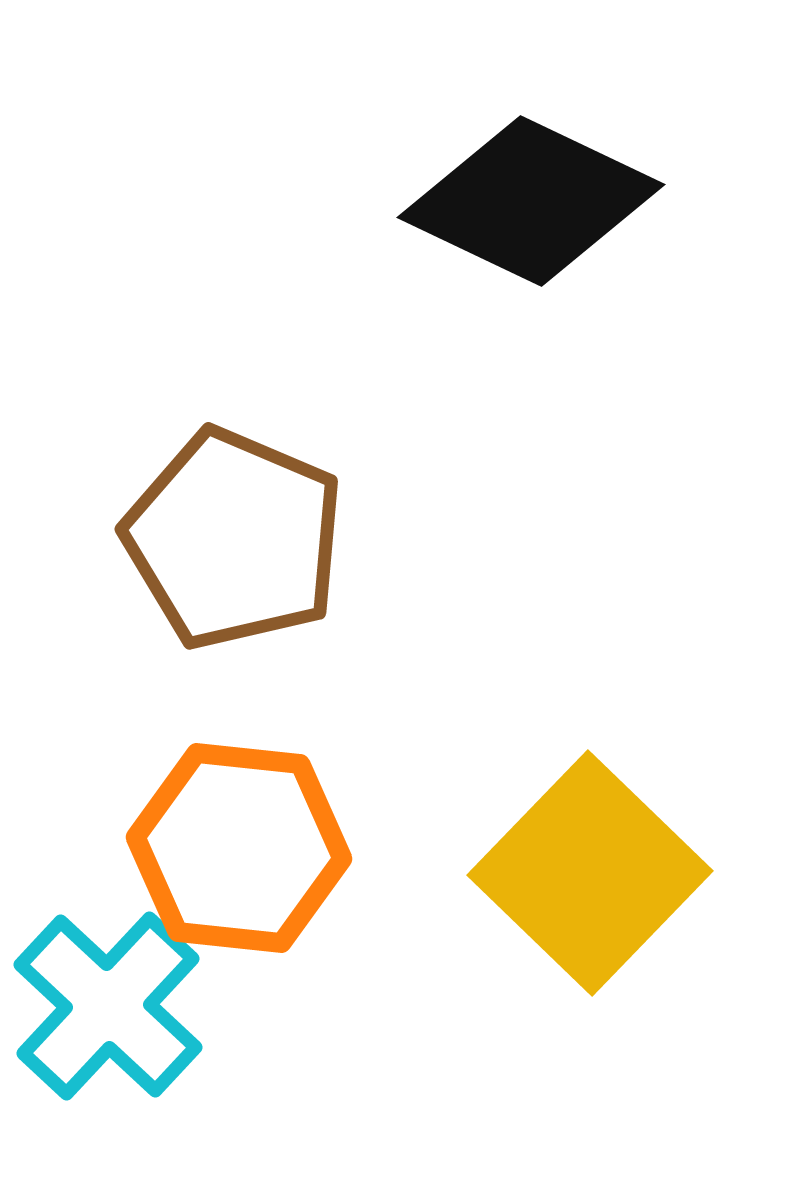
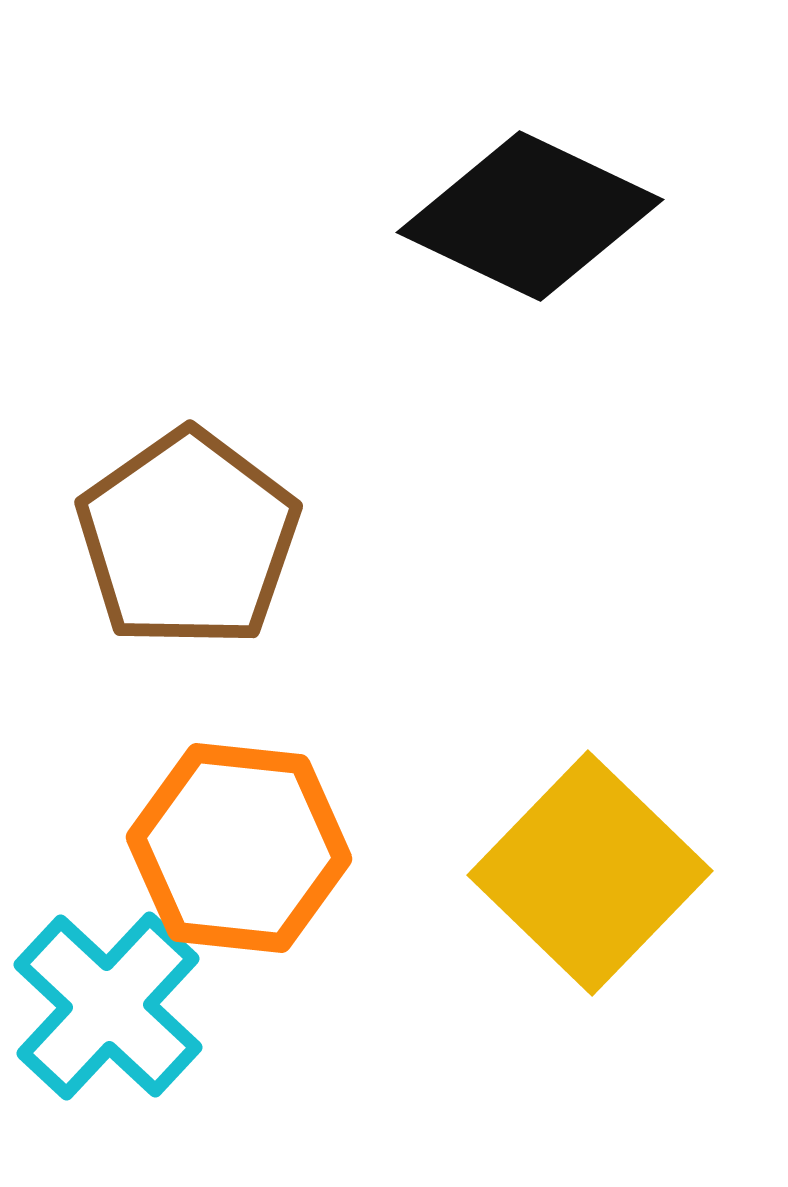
black diamond: moved 1 px left, 15 px down
brown pentagon: moved 46 px left; rotated 14 degrees clockwise
